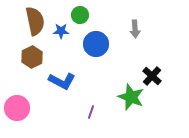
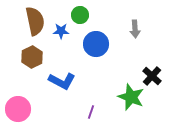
pink circle: moved 1 px right, 1 px down
